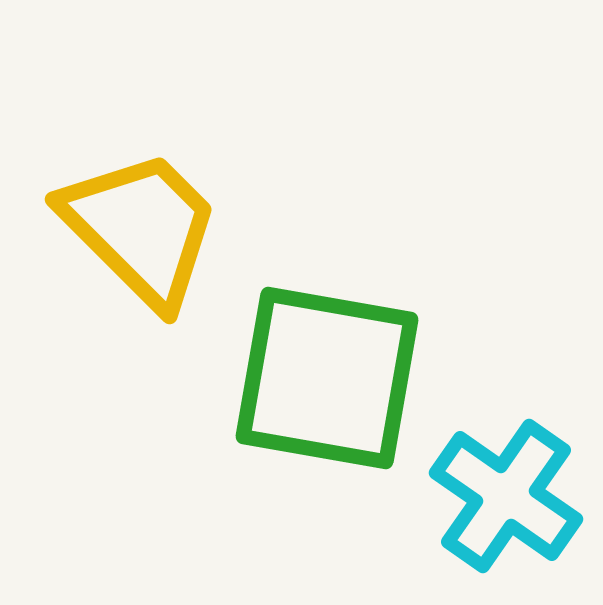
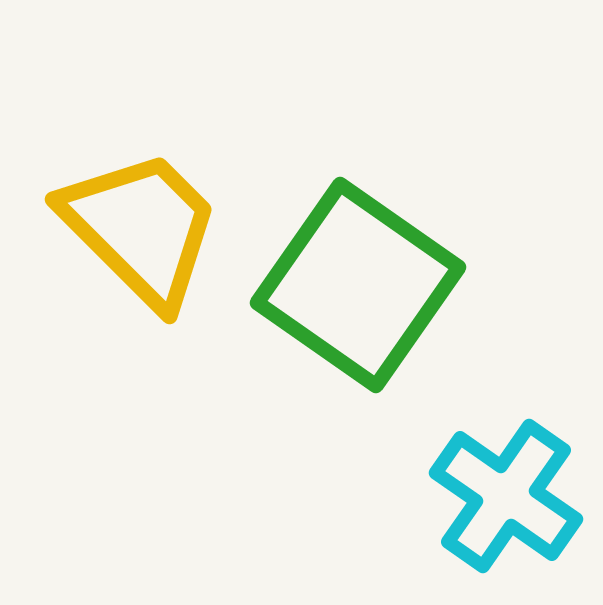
green square: moved 31 px right, 93 px up; rotated 25 degrees clockwise
